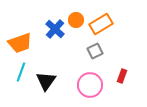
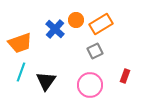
red rectangle: moved 3 px right
